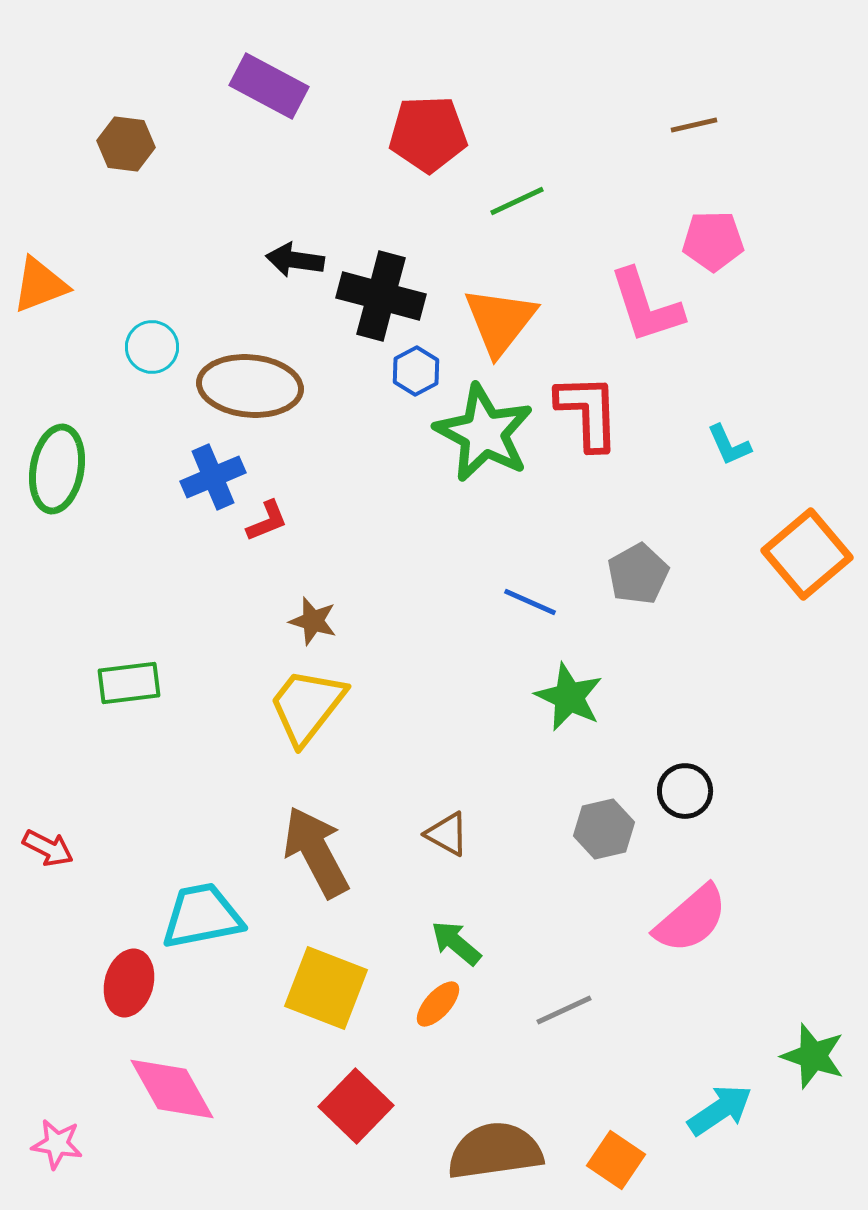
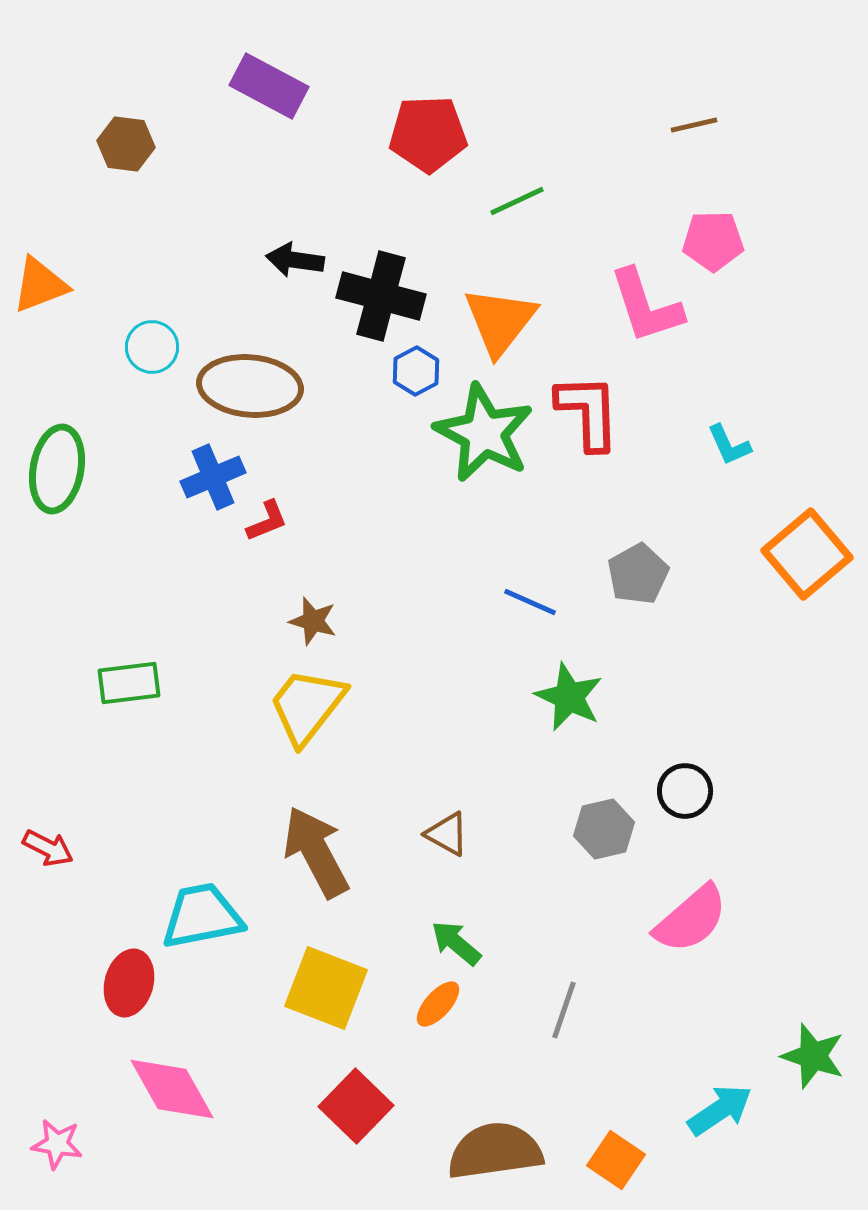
gray line at (564, 1010): rotated 46 degrees counterclockwise
